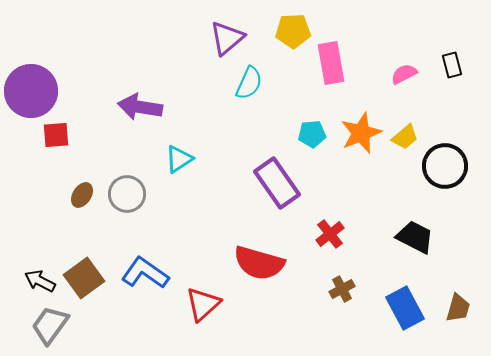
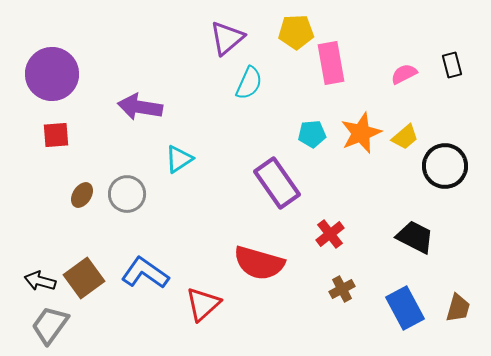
yellow pentagon: moved 3 px right, 1 px down
purple circle: moved 21 px right, 17 px up
black arrow: rotated 12 degrees counterclockwise
